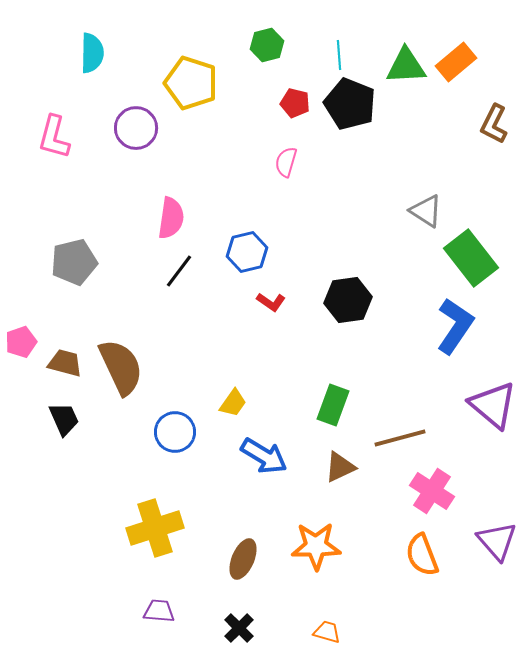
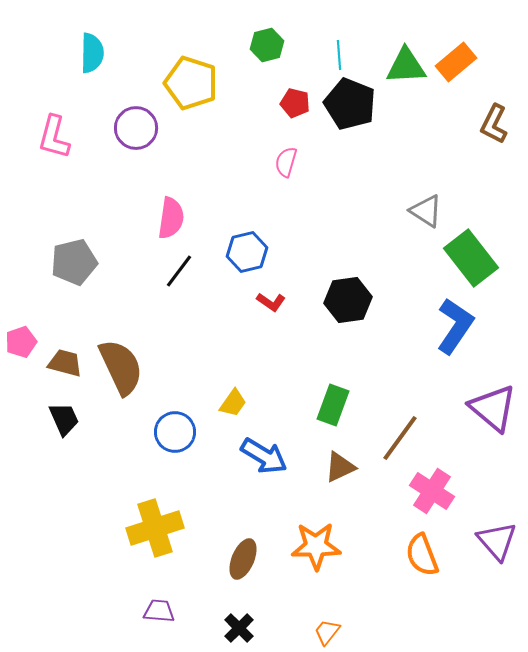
purple triangle at (493, 405): moved 3 px down
brown line at (400, 438): rotated 39 degrees counterclockwise
orange trapezoid at (327, 632): rotated 68 degrees counterclockwise
